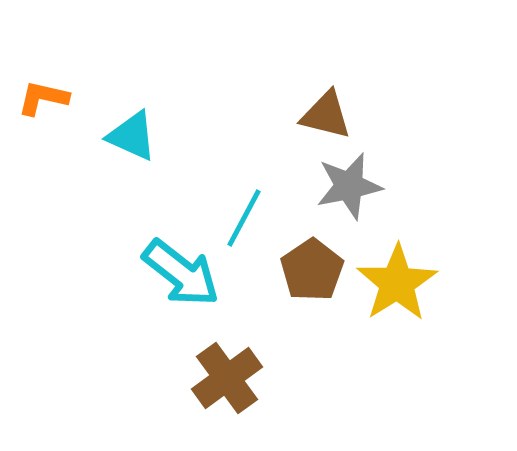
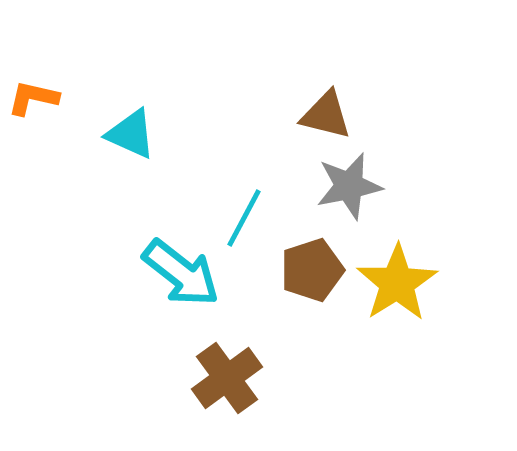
orange L-shape: moved 10 px left
cyan triangle: moved 1 px left, 2 px up
brown pentagon: rotated 16 degrees clockwise
